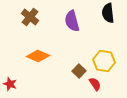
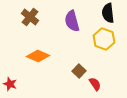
yellow hexagon: moved 22 px up; rotated 10 degrees clockwise
